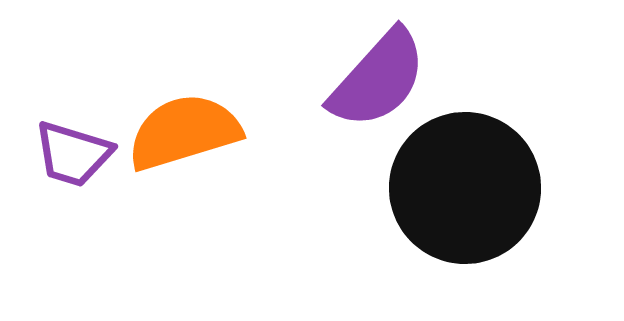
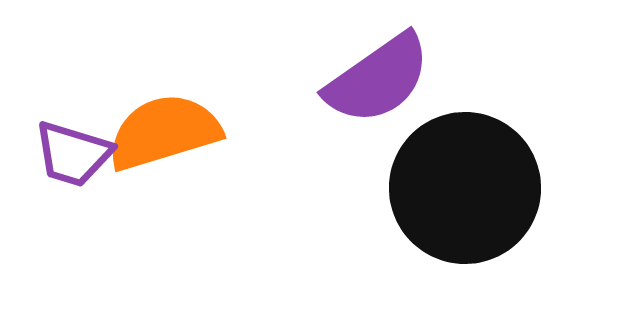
purple semicircle: rotated 13 degrees clockwise
orange semicircle: moved 20 px left
